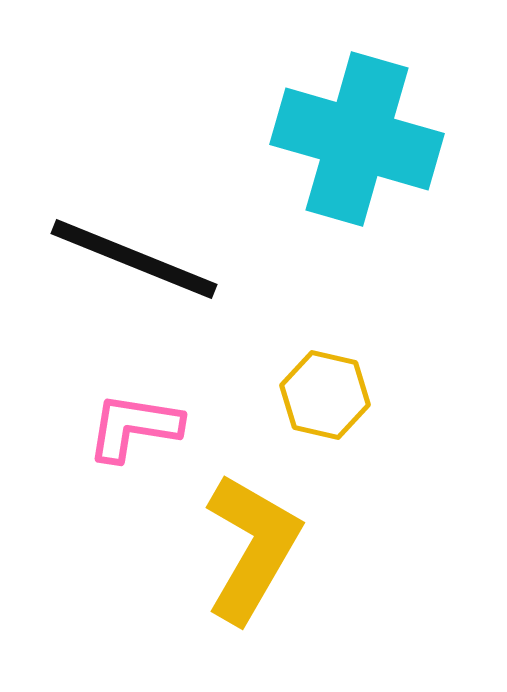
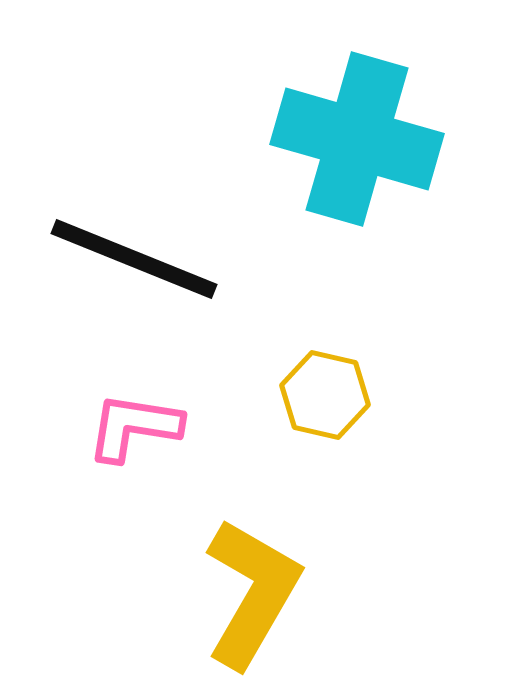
yellow L-shape: moved 45 px down
